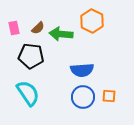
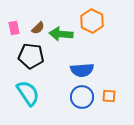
blue circle: moved 1 px left
